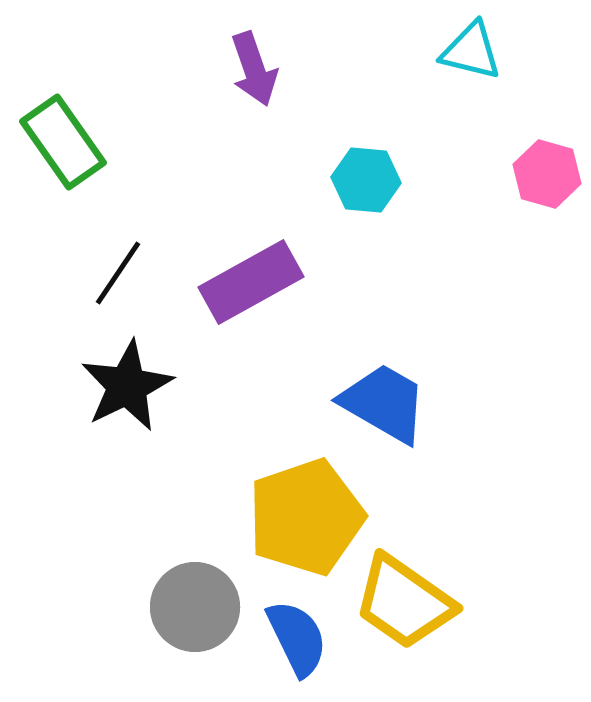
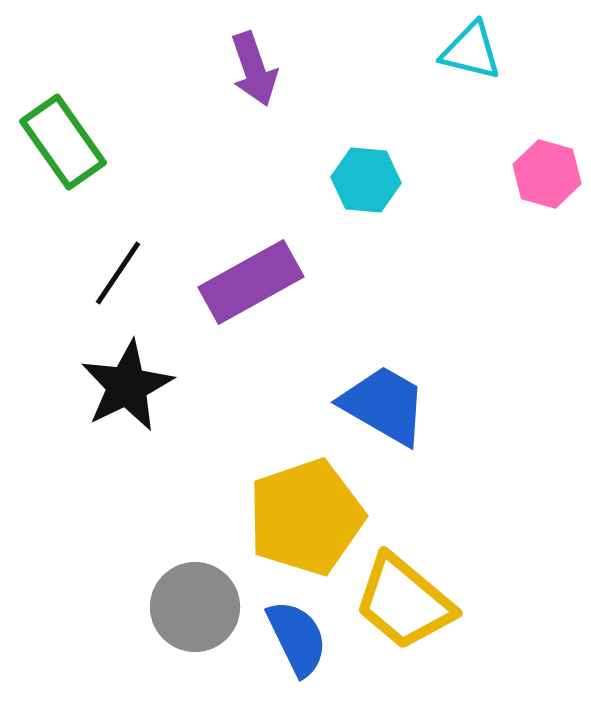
blue trapezoid: moved 2 px down
yellow trapezoid: rotated 5 degrees clockwise
